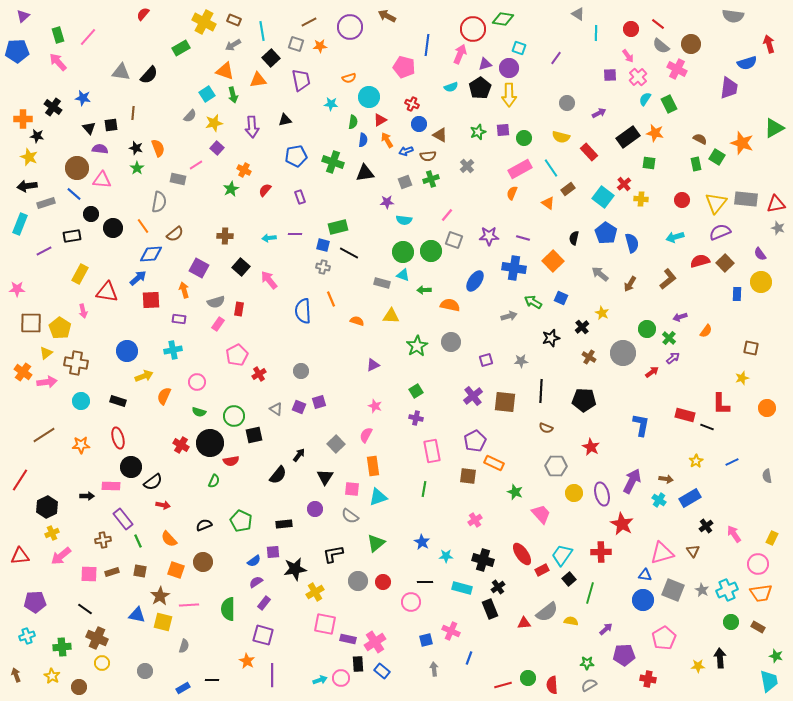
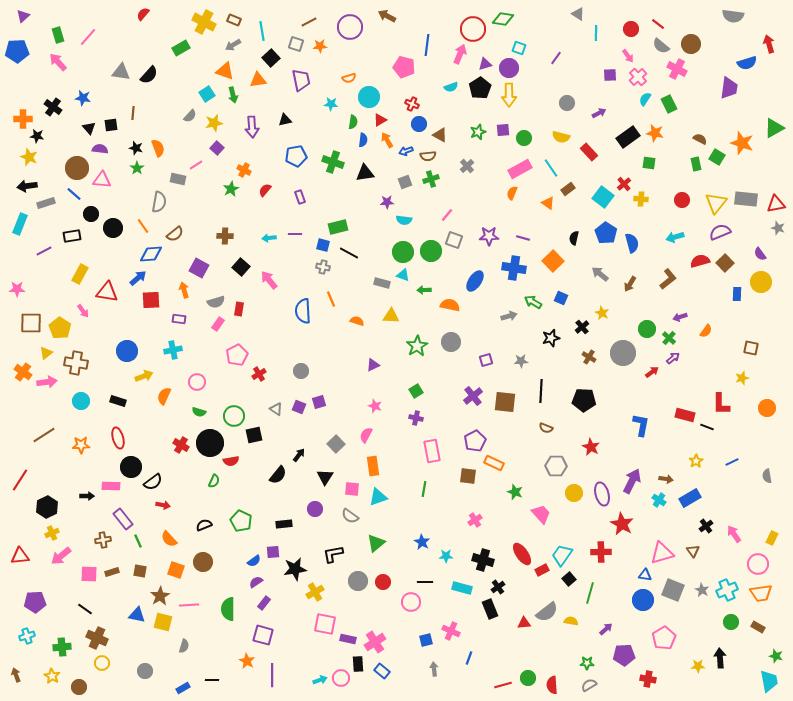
pink arrow at (83, 311): rotated 24 degrees counterclockwise
